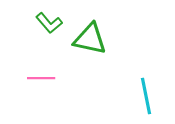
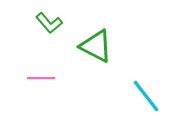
green triangle: moved 6 px right, 7 px down; rotated 15 degrees clockwise
cyan line: rotated 27 degrees counterclockwise
